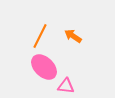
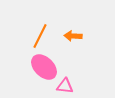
orange arrow: rotated 30 degrees counterclockwise
pink triangle: moved 1 px left
